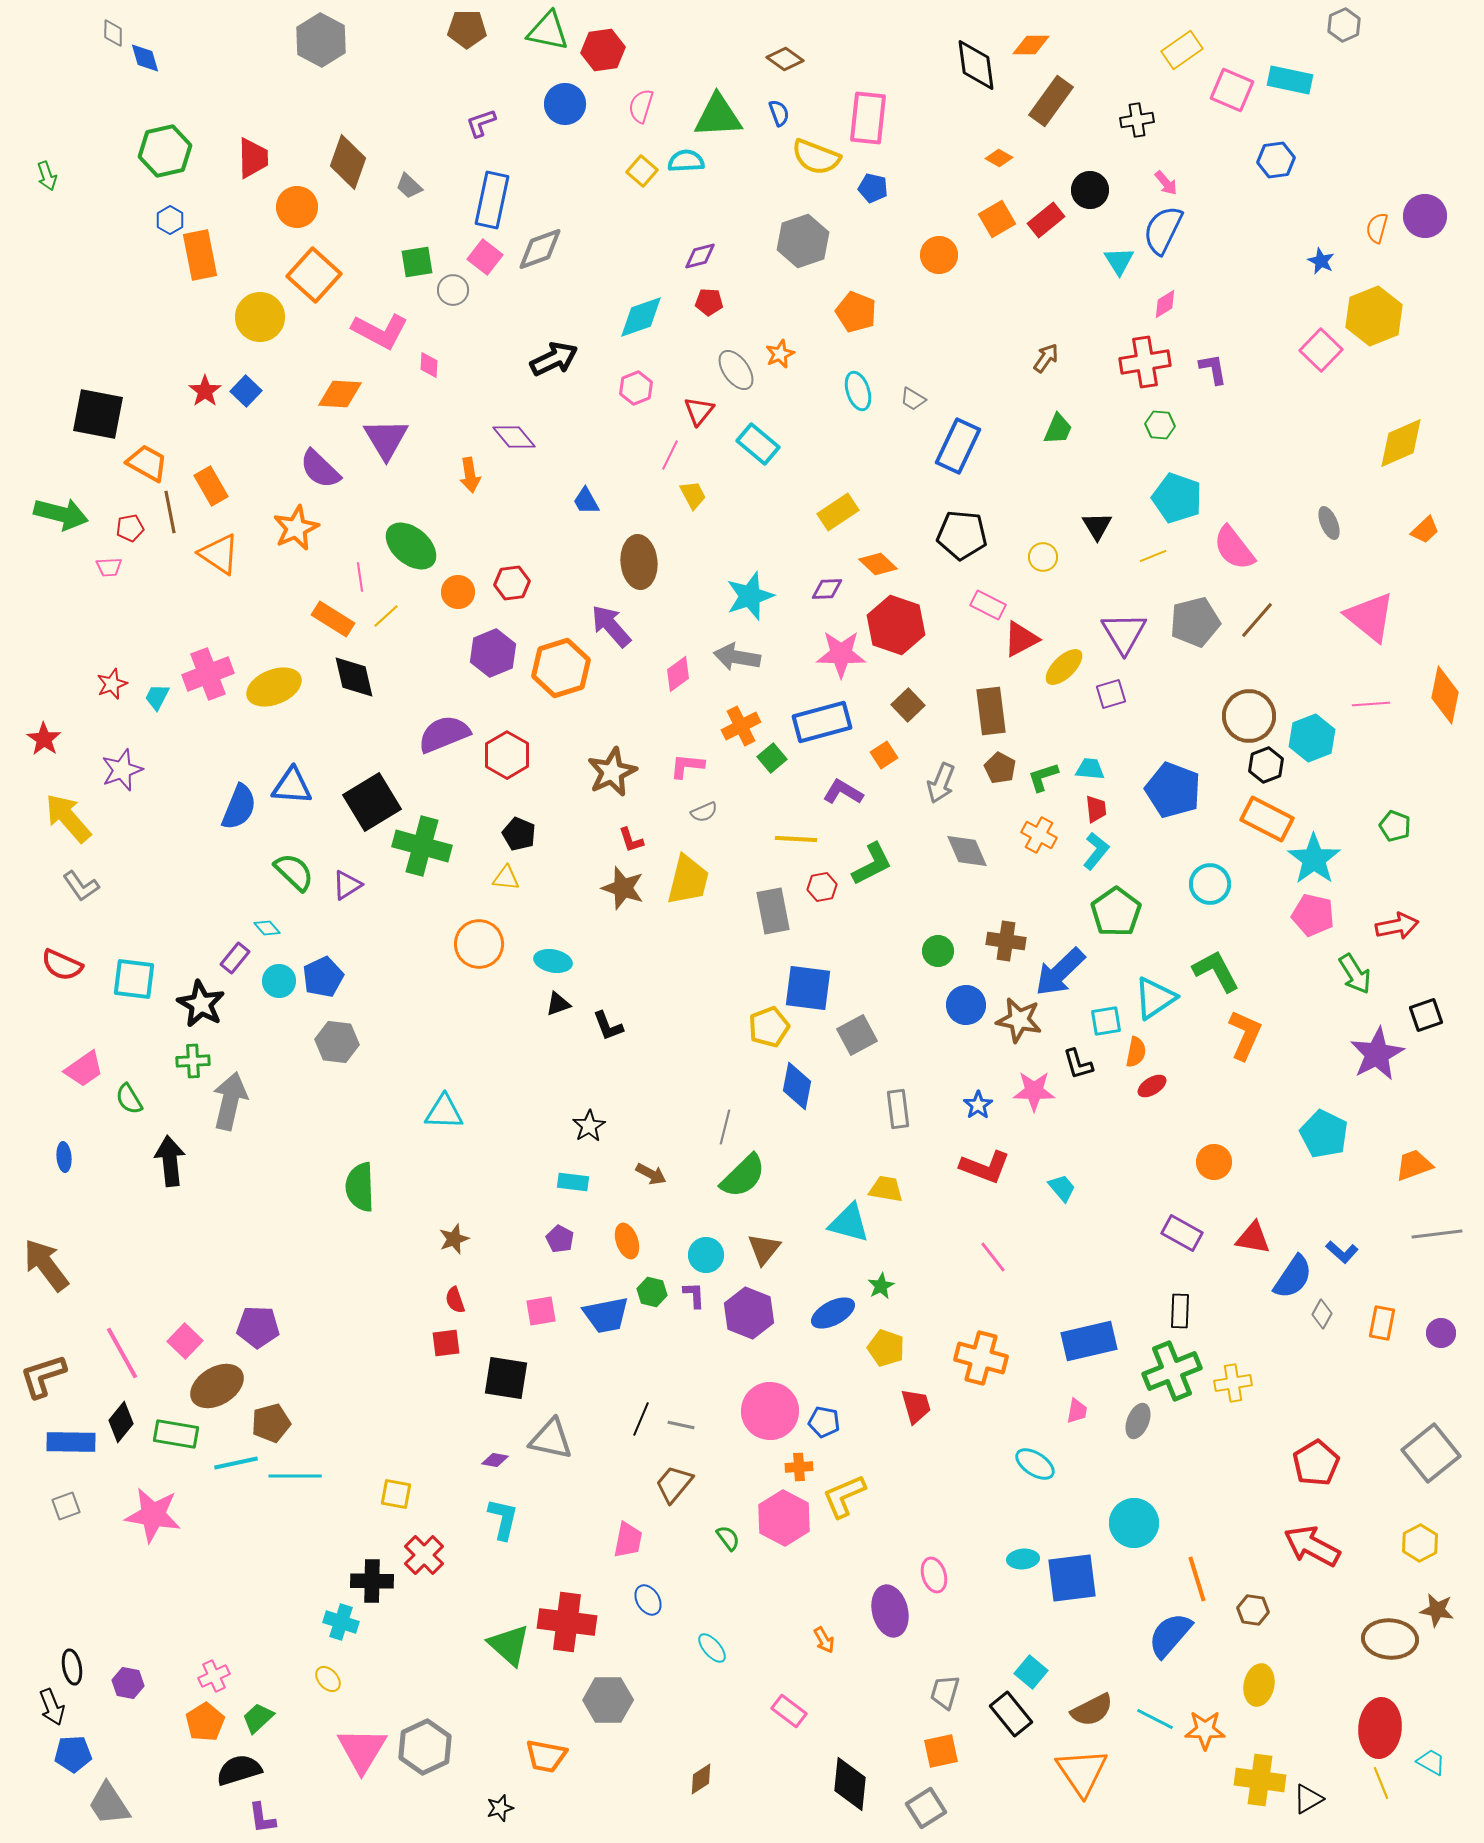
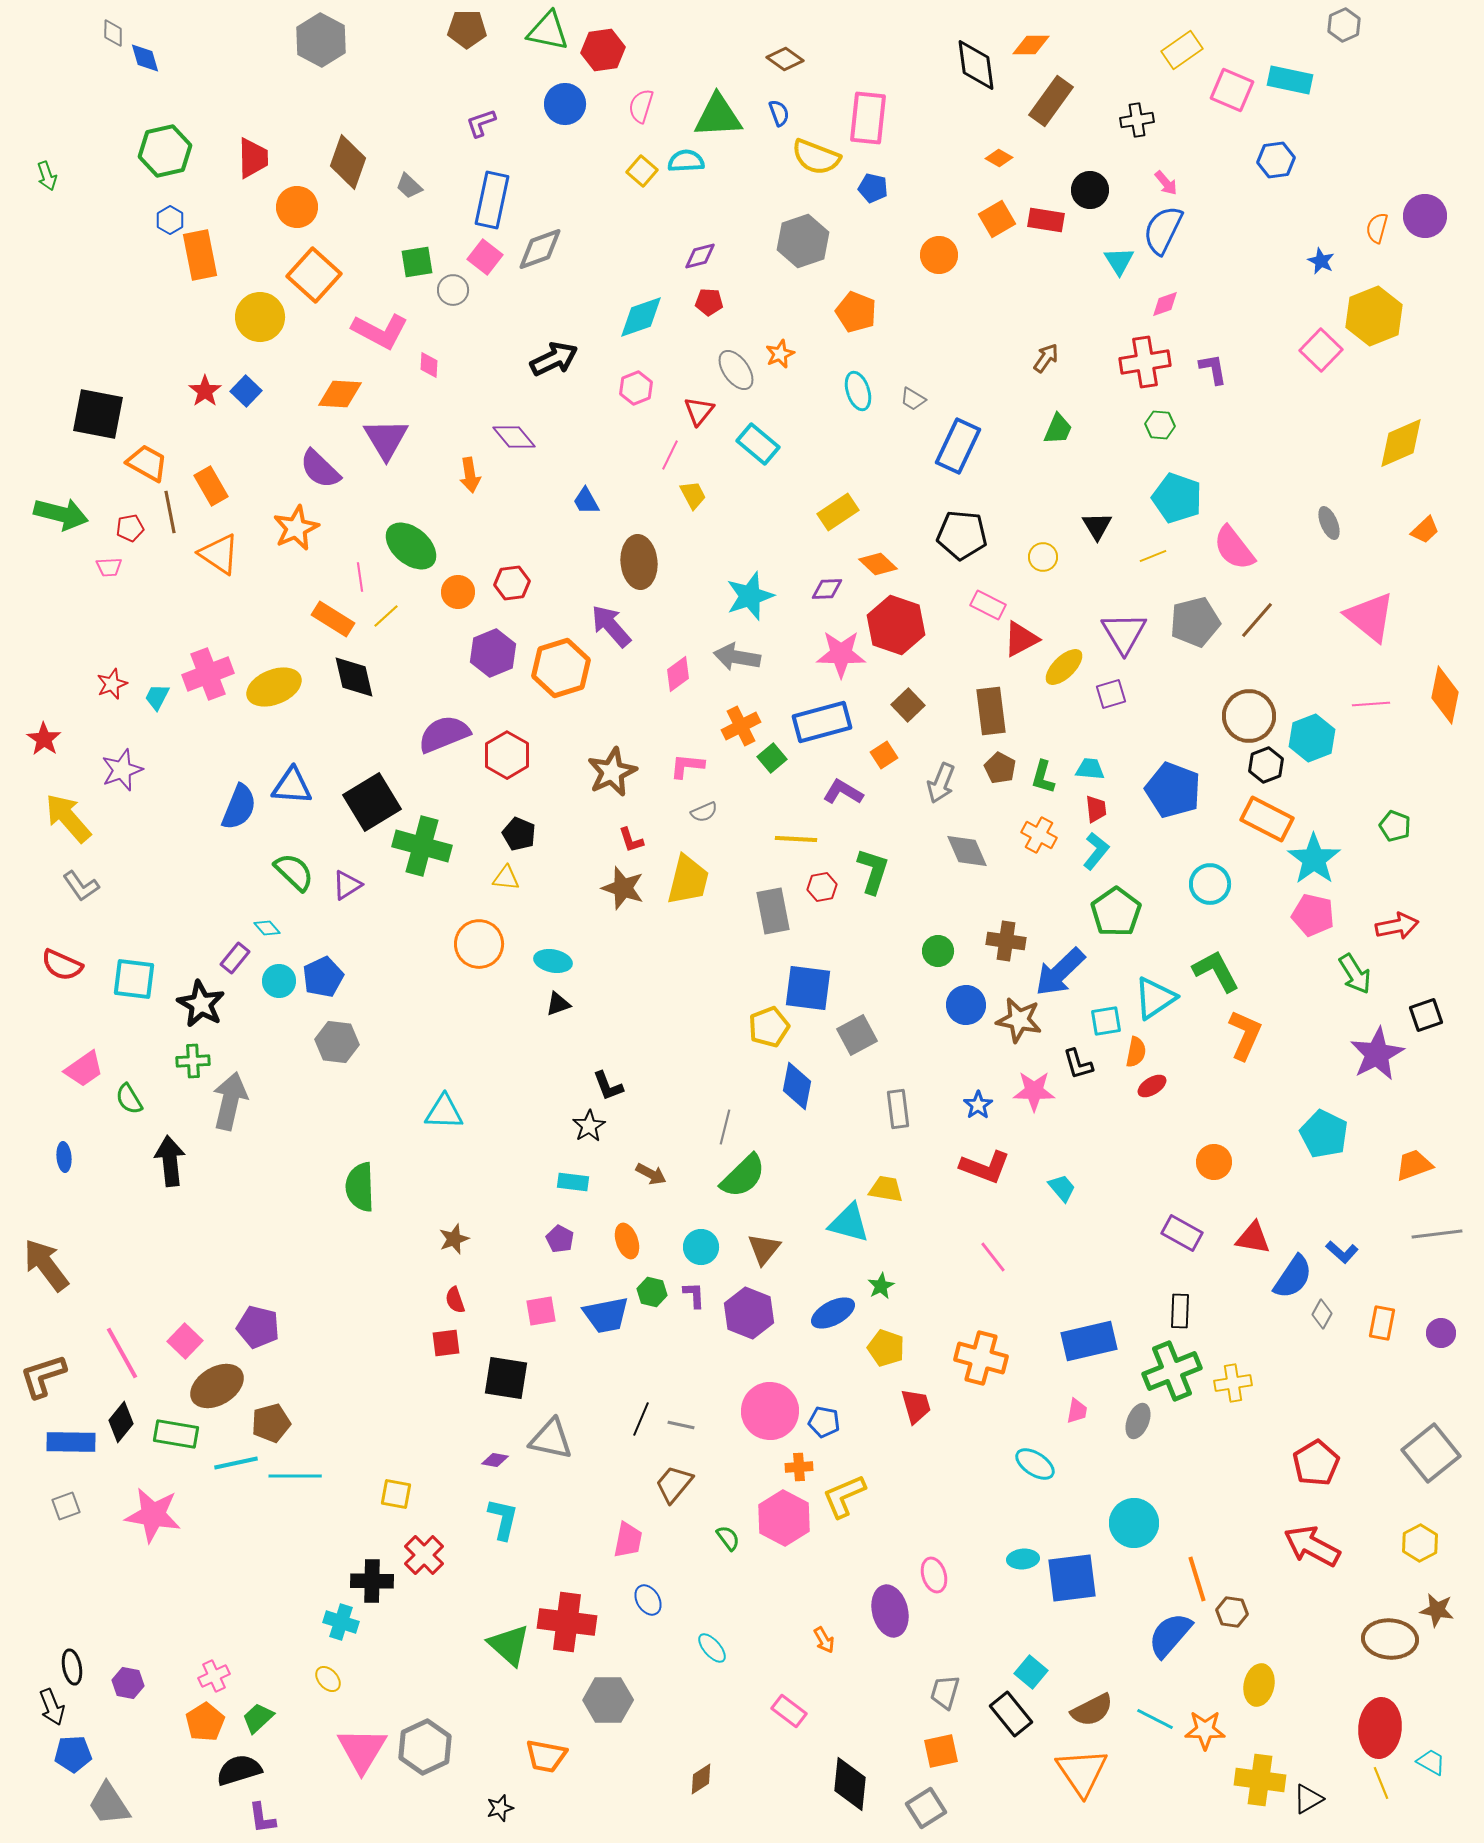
red rectangle at (1046, 220): rotated 48 degrees clockwise
pink diamond at (1165, 304): rotated 12 degrees clockwise
green L-shape at (1043, 777): rotated 56 degrees counterclockwise
green L-shape at (872, 864): moved 1 px right, 7 px down; rotated 45 degrees counterclockwise
black L-shape at (608, 1026): moved 60 px down
cyan circle at (706, 1255): moved 5 px left, 8 px up
purple pentagon at (258, 1327): rotated 12 degrees clockwise
brown hexagon at (1253, 1610): moved 21 px left, 2 px down
